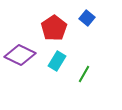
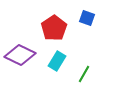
blue square: rotated 21 degrees counterclockwise
